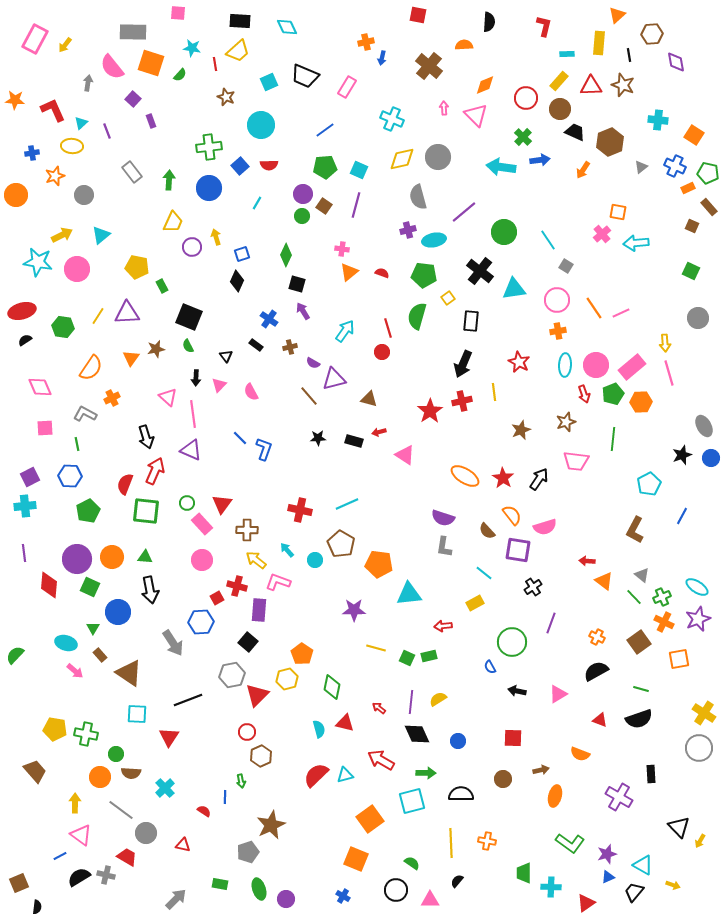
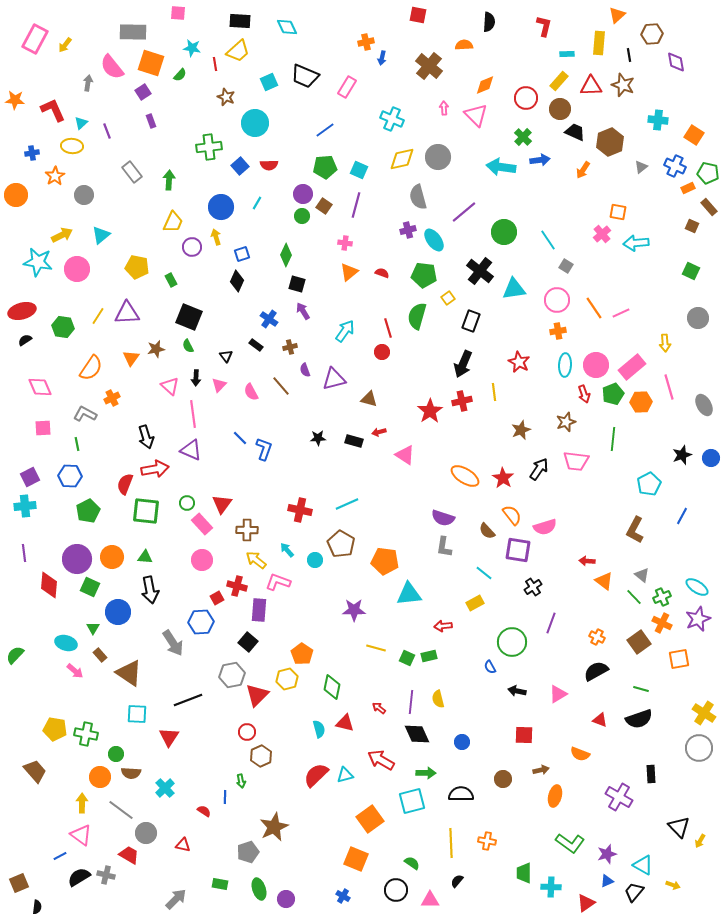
purple square at (133, 99): moved 10 px right, 7 px up; rotated 14 degrees clockwise
cyan circle at (261, 125): moved 6 px left, 2 px up
orange star at (55, 176): rotated 12 degrees counterclockwise
blue circle at (209, 188): moved 12 px right, 19 px down
cyan ellipse at (434, 240): rotated 65 degrees clockwise
pink cross at (342, 249): moved 3 px right, 6 px up
green rectangle at (162, 286): moved 9 px right, 6 px up
black rectangle at (471, 321): rotated 15 degrees clockwise
purple semicircle at (313, 363): moved 8 px left, 7 px down; rotated 40 degrees clockwise
pink line at (669, 373): moved 14 px down
brown line at (309, 396): moved 28 px left, 10 px up
pink triangle at (168, 397): moved 2 px right, 11 px up
gray ellipse at (704, 426): moved 21 px up
pink square at (45, 428): moved 2 px left
red arrow at (155, 471): moved 2 px up; rotated 56 degrees clockwise
black arrow at (539, 479): moved 10 px up
orange pentagon at (379, 564): moved 6 px right, 3 px up
orange cross at (664, 622): moved 2 px left, 1 px down
yellow semicircle at (438, 699): rotated 72 degrees counterclockwise
red square at (513, 738): moved 11 px right, 3 px up
blue circle at (458, 741): moved 4 px right, 1 px down
yellow arrow at (75, 803): moved 7 px right
brown star at (271, 825): moved 3 px right, 2 px down
red trapezoid at (127, 857): moved 2 px right, 2 px up
blue triangle at (608, 877): moved 1 px left, 4 px down
